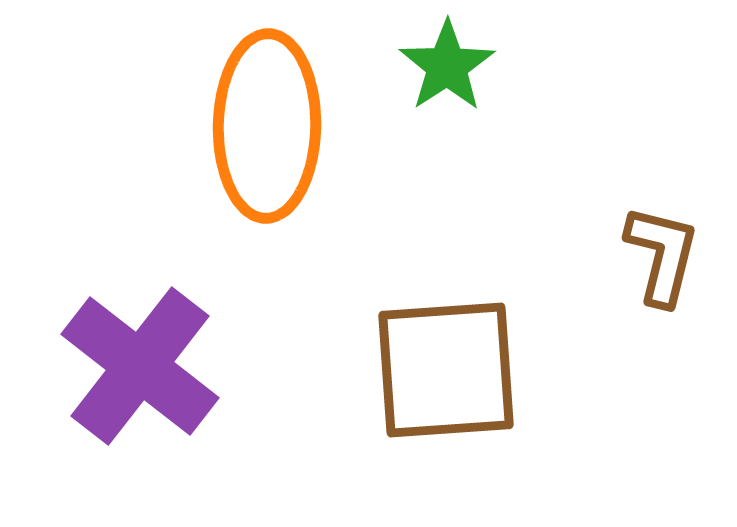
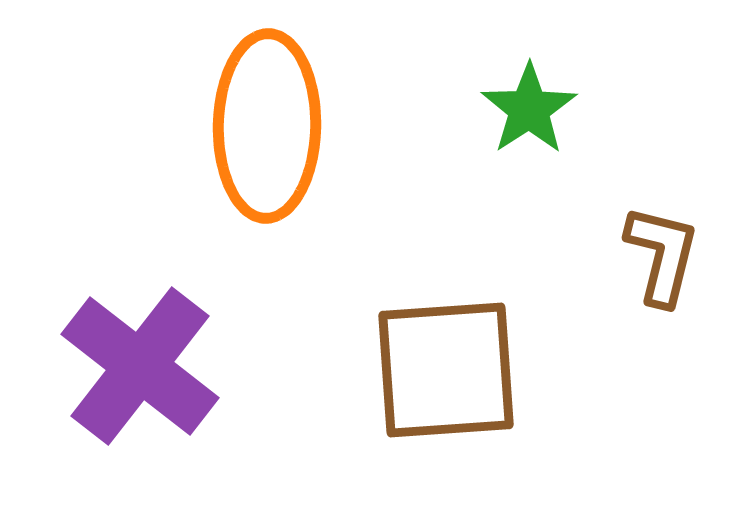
green star: moved 82 px right, 43 px down
